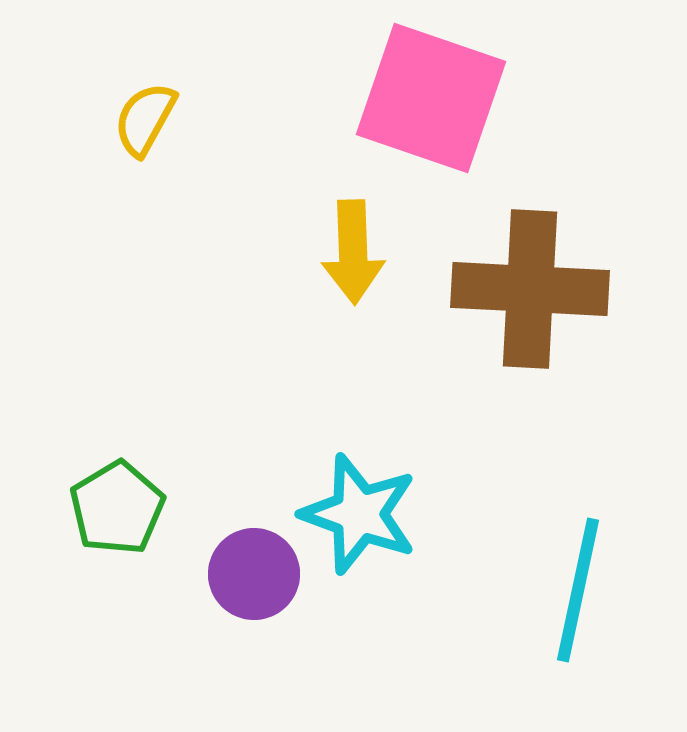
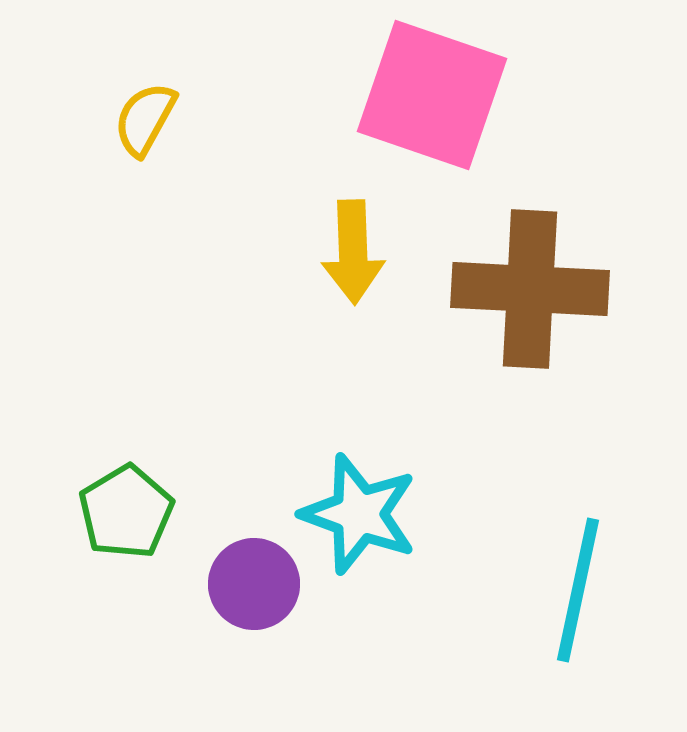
pink square: moved 1 px right, 3 px up
green pentagon: moved 9 px right, 4 px down
purple circle: moved 10 px down
